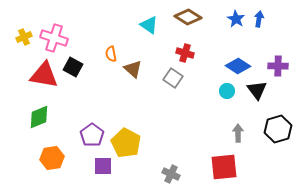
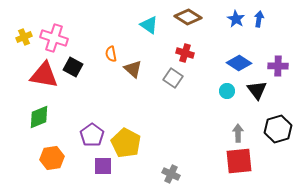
blue diamond: moved 1 px right, 3 px up
red square: moved 15 px right, 6 px up
